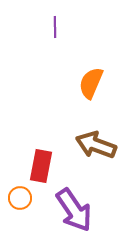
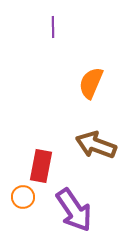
purple line: moved 2 px left
orange circle: moved 3 px right, 1 px up
